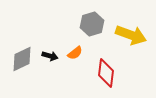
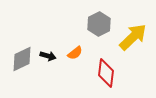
gray hexagon: moved 7 px right; rotated 10 degrees counterclockwise
yellow arrow: moved 2 px right, 2 px down; rotated 64 degrees counterclockwise
black arrow: moved 2 px left
